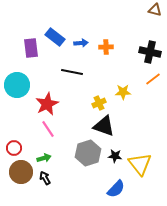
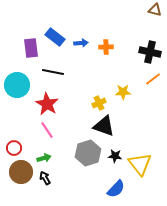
black line: moved 19 px left
red star: rotated 15 degrees counterclockwise
pink line: moved 1 px left, 1 px down
